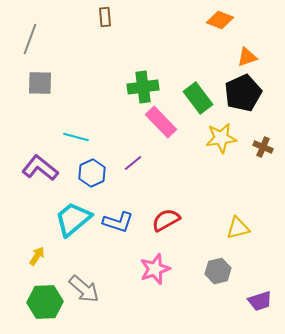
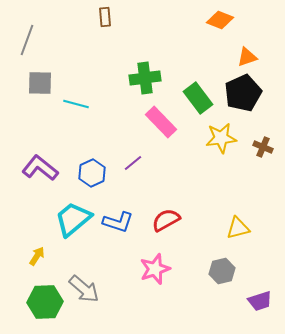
gray line: moved 3 px left, 1 px down
green cross: moved 2 px right, 9 px up
cyan line: moved 33 px up
gray hexagon: moved 4 px right
